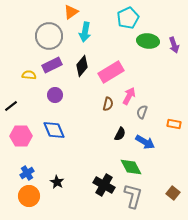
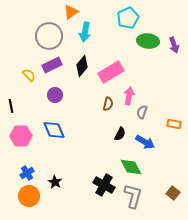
yellow semicircle: rotated 40 degrees clockwise
pink arrow: rotated 18 degrees counterclockwise
black line: rotated 64 degrees counterclockwise
black star: moved 2 px left
